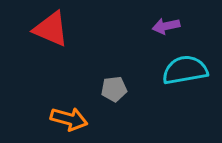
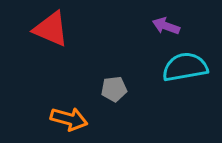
purple arrow: rotated 32 degrees clockwise
cyan semicircle: moved 3 px up
